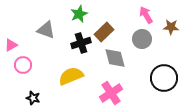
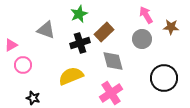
black cross: moved 1 px left
gray diamond: moved 2 px left, 3 px down
